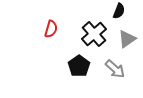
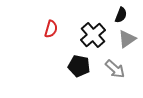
black semicircle: moved 2 px right, 4 px down
black cross: moved 1 px left, 1 px down
black pentagon: rotated 25 degrees counterclockwise
